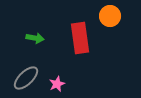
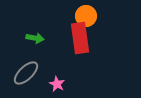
orange circle: moved 24 px left
gray ellipse: moved 5 px up
pink star: rotated 21 degrees counterclockwise
